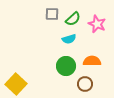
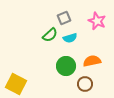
gray square: moved 12 px right, 4 px down; rotated 24 degrees counterclockwise
green semicircle: moved 23 px left, 16 px down
pink star: moved 3 px up
cyan semicircle: moved 1 px right, 1 px up
orange semicircle: rotated 12 degrees counterclockwise
yellow square: rotated 15 degrees counterclockwise
